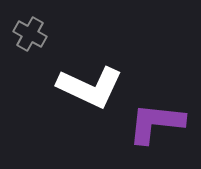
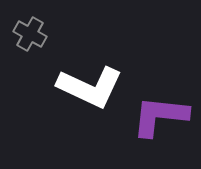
purple L-shape: moved 4 px right, 7 px up
